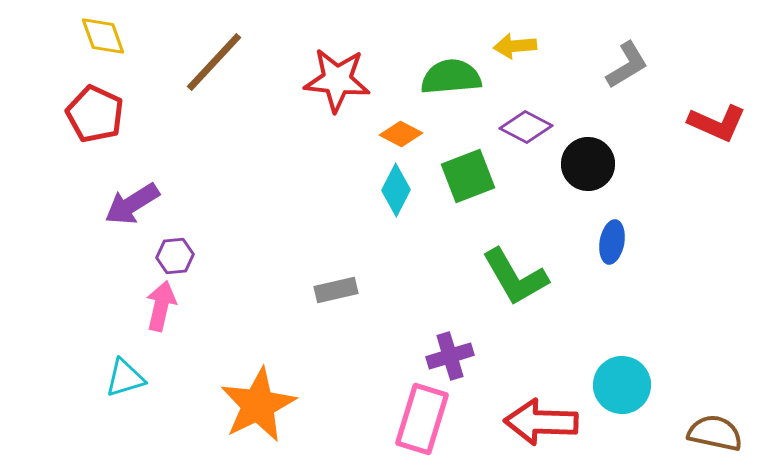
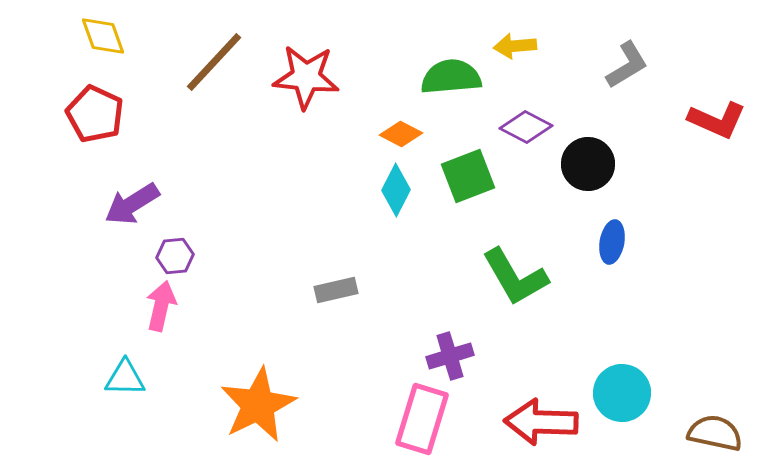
red star: moved 31 px left, 3 px up
red L-shape: moved 3 px up
cyan triangle: rotated 18 degrees clockwise
cyan circle: moved 8 px down
